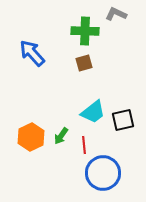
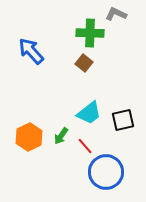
green cross: moved 5 px right, 2 px down
blue arrow: moved 1 px left, 2 px up
brown square: rotated 36 degrees counterclockwise
cyan trapezoid: moved 4 px left, 1 px down
orange hexagon: moved 2 px left
red line: moved 1 px right, 1 px down; rotated 36 degrees counterclockwise
blue circle: moved 3 px right, 1 px up
